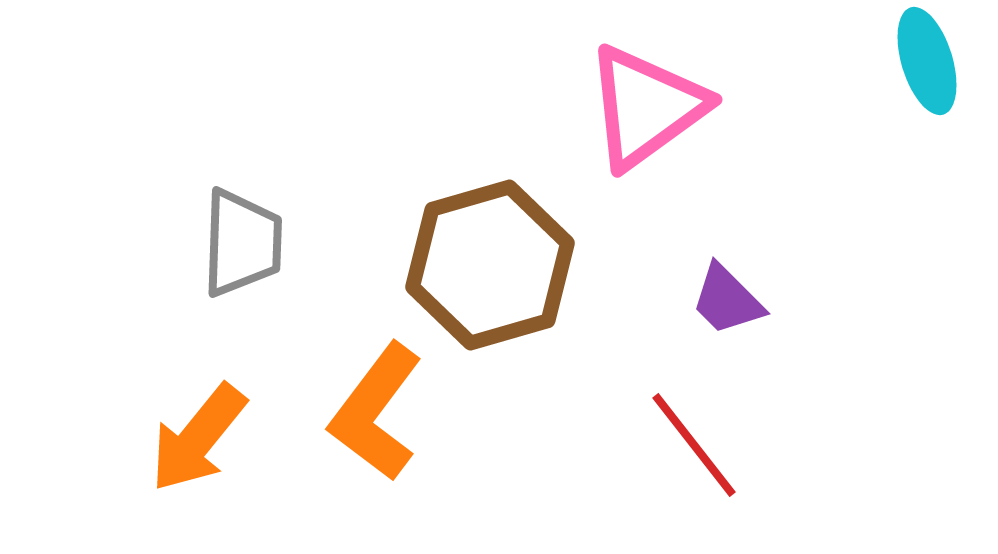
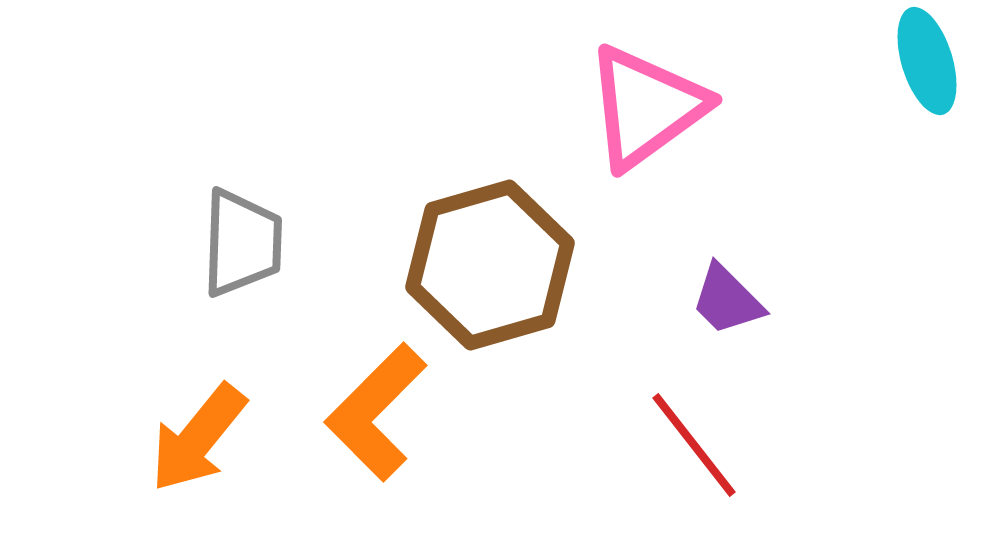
orange L-shape: rotated 8 degrees clockwise
